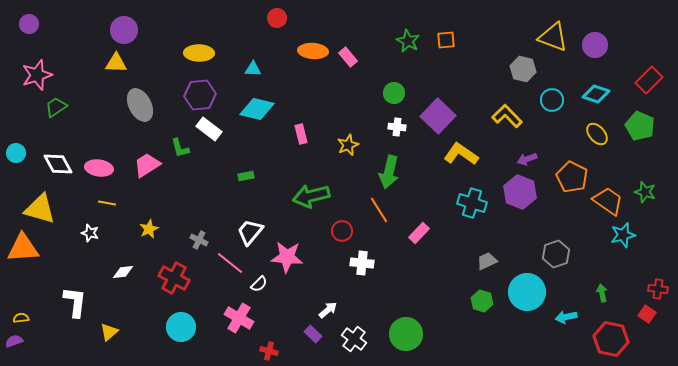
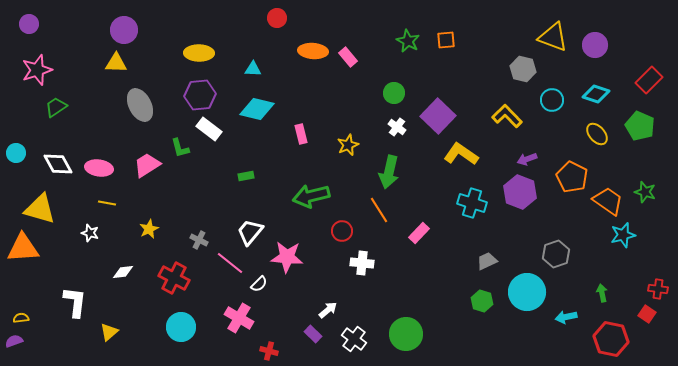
pink star at (37, 75): moved 5 px up
white cross at (397, 127): rotated 30 degrees clockwise
